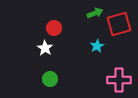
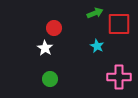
red square: rotated 15 degrees clockwise
cyan star: rotated 16 degrees counterclockwise
pink cross: moved 3 px up
